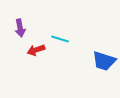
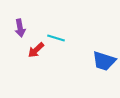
cyan line: moved 4 px left, 1 px up
red arrow: rotated 24 degrees counterclockwise
